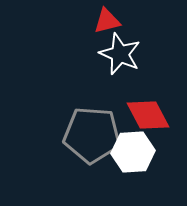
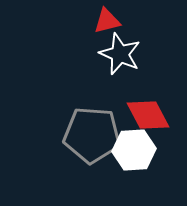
white hexagon: moved 1 px right, 2 px up
